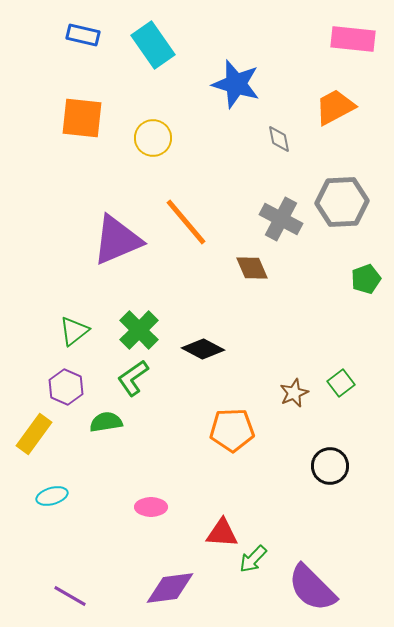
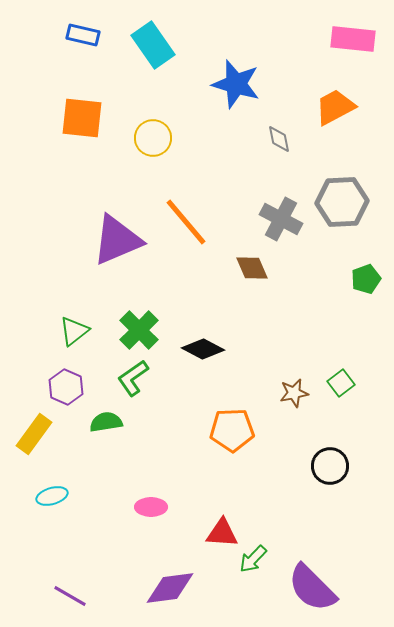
brown star: rotated 12 degrees clockwise
